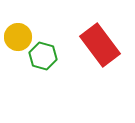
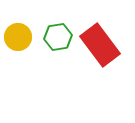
green hexagon: moved 15 px right, 19 px up; rotated 24 degrees counterclockwise
